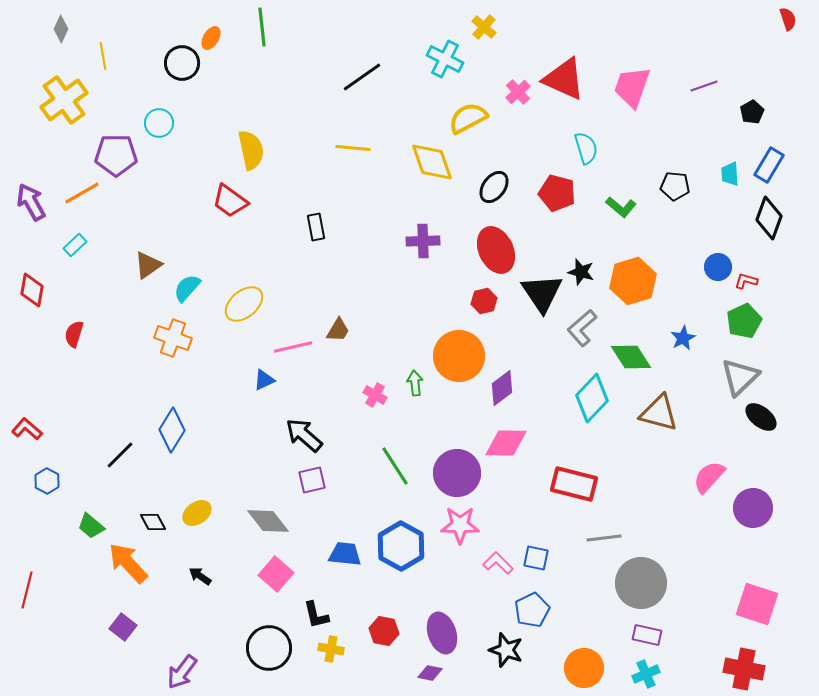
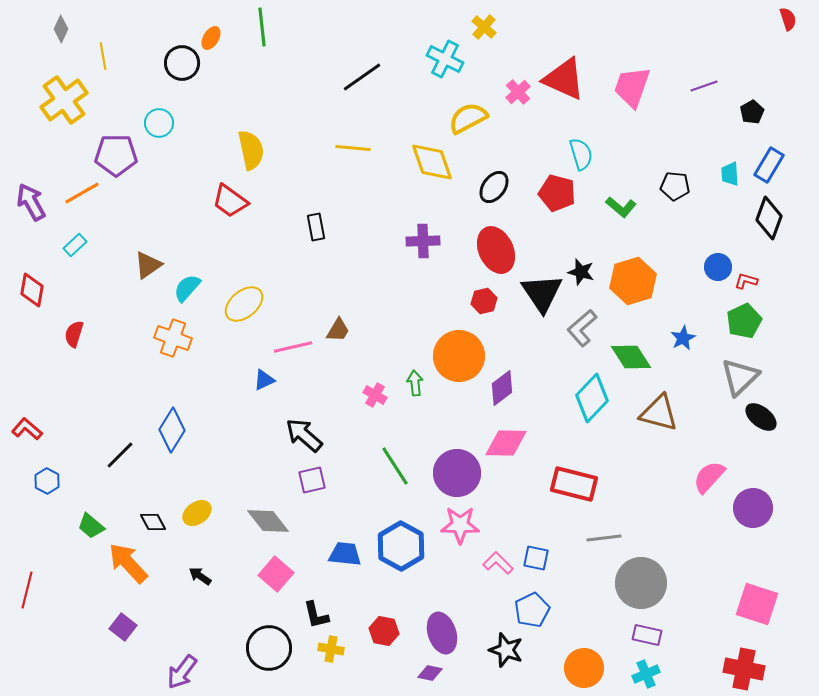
cyan semicircle at (586, 148): moved 5 px left, 6 px down
